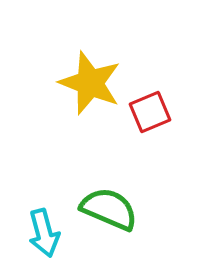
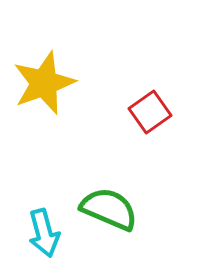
yellow star: moved 46 px left; rotated 30 degrees clockwise
red square: rotated 12 degrees counterclockwise
